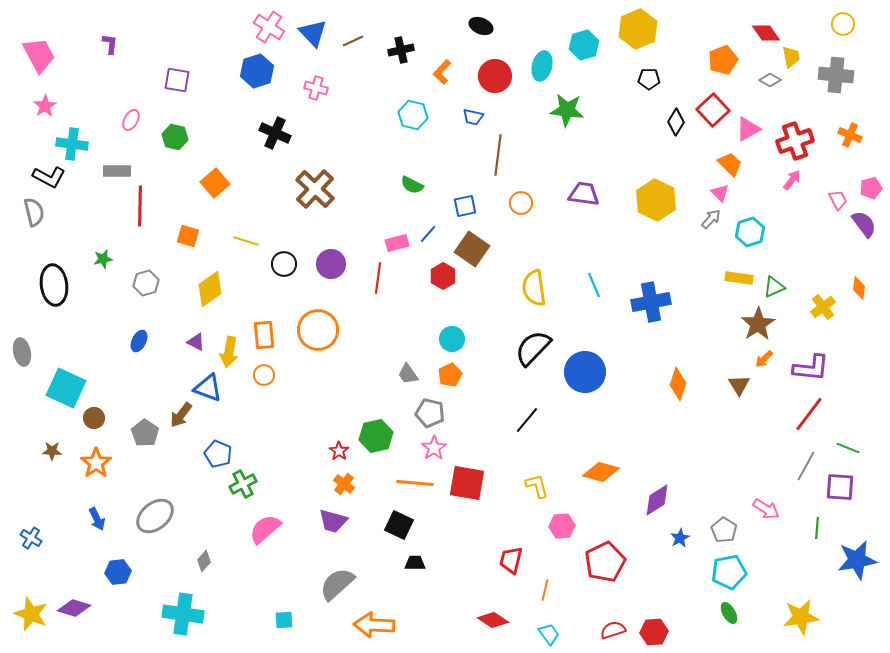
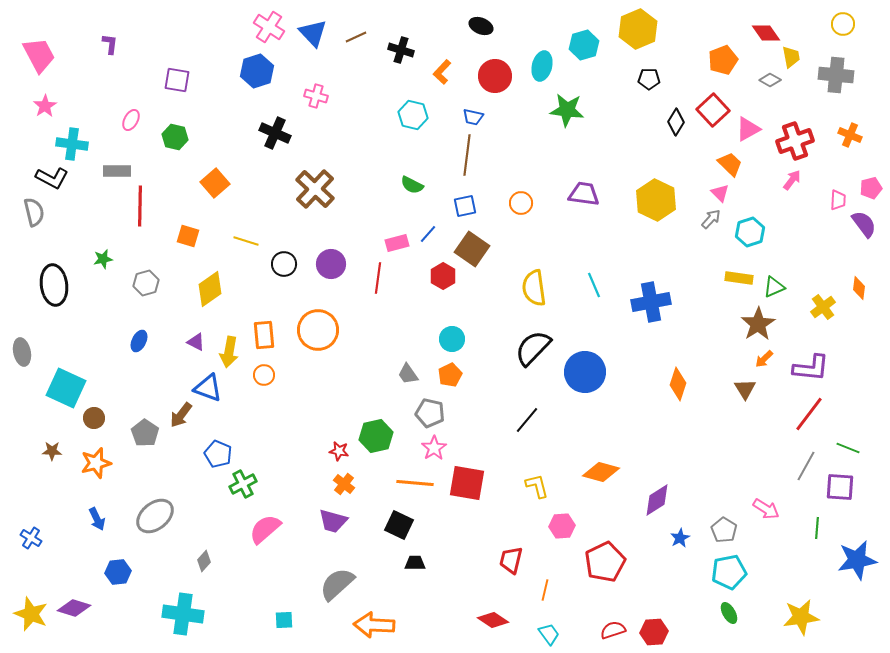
brown line at (353, 41): moved 3 px right, 4 px up
black cross at (401, 50): rotated 30 degrees clockwise
pink cross at (316, 88): moved 8 px down
brown line at (498, 155): moved 31 px left
black L-shape at (49, 177): moved 3 px right, 1 px down
pink trapezoid at (838, 200): rotated 30 degrees clockwise
brown triangle at (739, 385): moved 6 px right, 4 px down
red star at (339, 451): rotated 24 degrees counterclockwise
orange star at (96, 463): rotated 20 degrees clockwise
